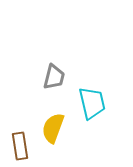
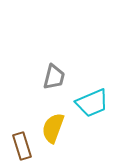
cyan trapezoid: rotated 80 degrees clockwise
brown rectangle: moved 2 px right; rotated 8 degrees counterclockwise
